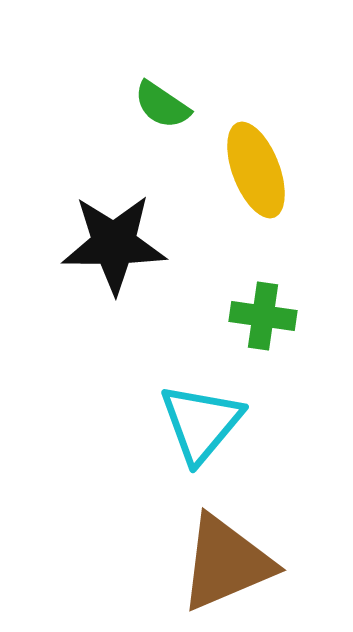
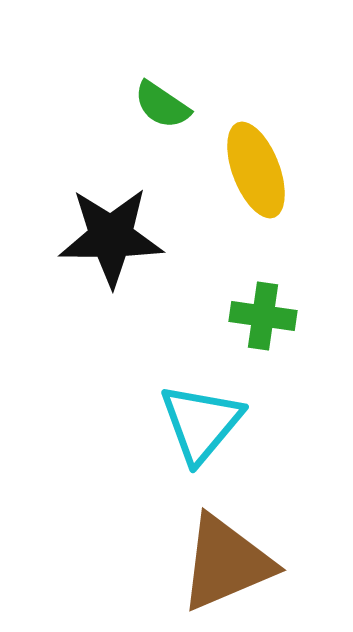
black star: moved 3 px left, 7 px up
